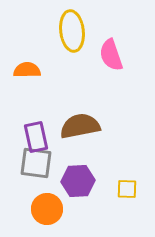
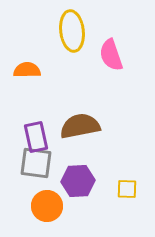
orange circle: moved 3 px up
